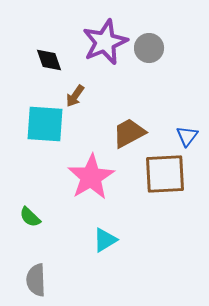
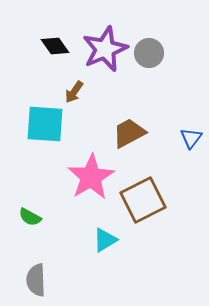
purple star: moved 7 px down
gray circle: moved 5 px down
black diamond: moved 6 px right, 14 px up; rotated 16 degrees counterclockwise
brown arrow: moved 1 px left, 4 px up
blue triangle: moved 4 px right, 2 px down
brown square: moved 22 px left, 26 px down; rotated 24 degrees counterclockwise
green semicircle: rotated 15 degrees counterclockwise
